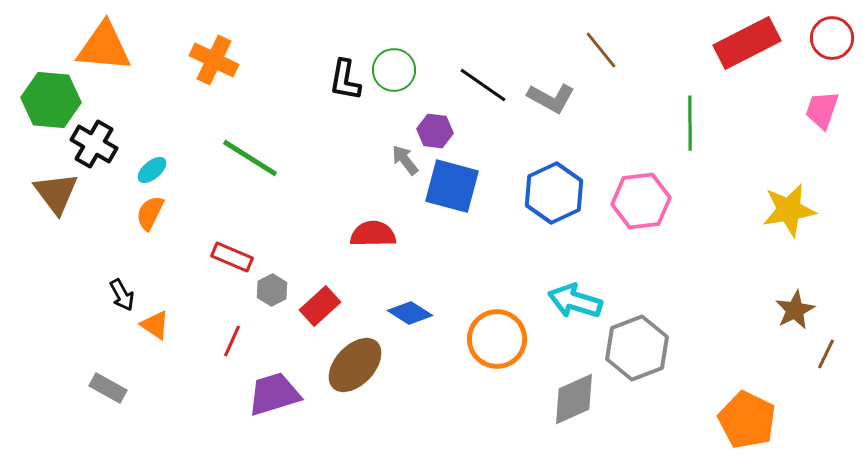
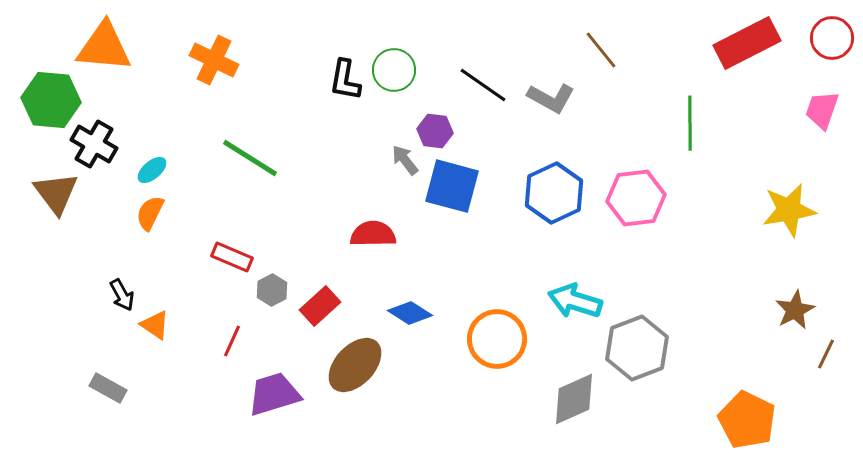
pink hexagon at (641, 201): moved 5 px left, 3 px up
